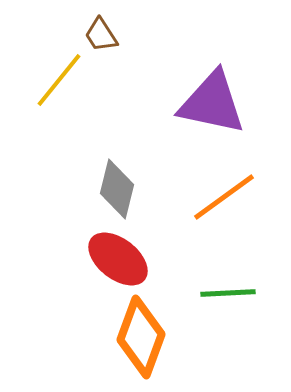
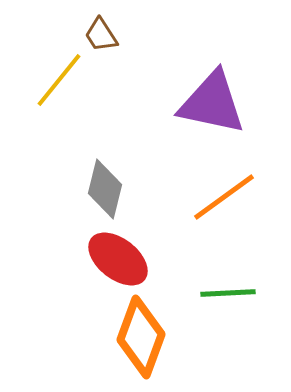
gray diamond: moved 12 px left
